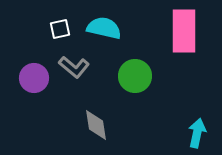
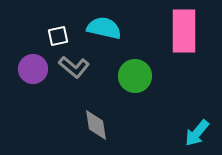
white square: moved 2 px left, 7 px down
purple circle: moved 1 px left, 9 px up
cyan arrow: rotated 152 degrees counterclockwise
